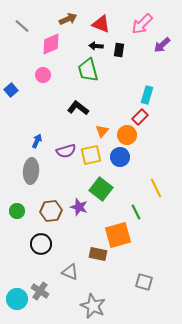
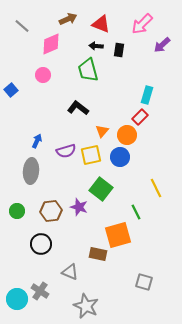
gray star: moved 7 px left
